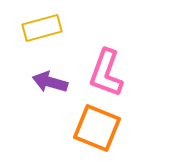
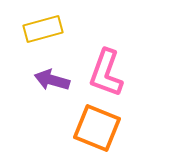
yellow rectangle: moved 1 px right, 1 px down
purple arrow: moved 2 px right, 2 px up
